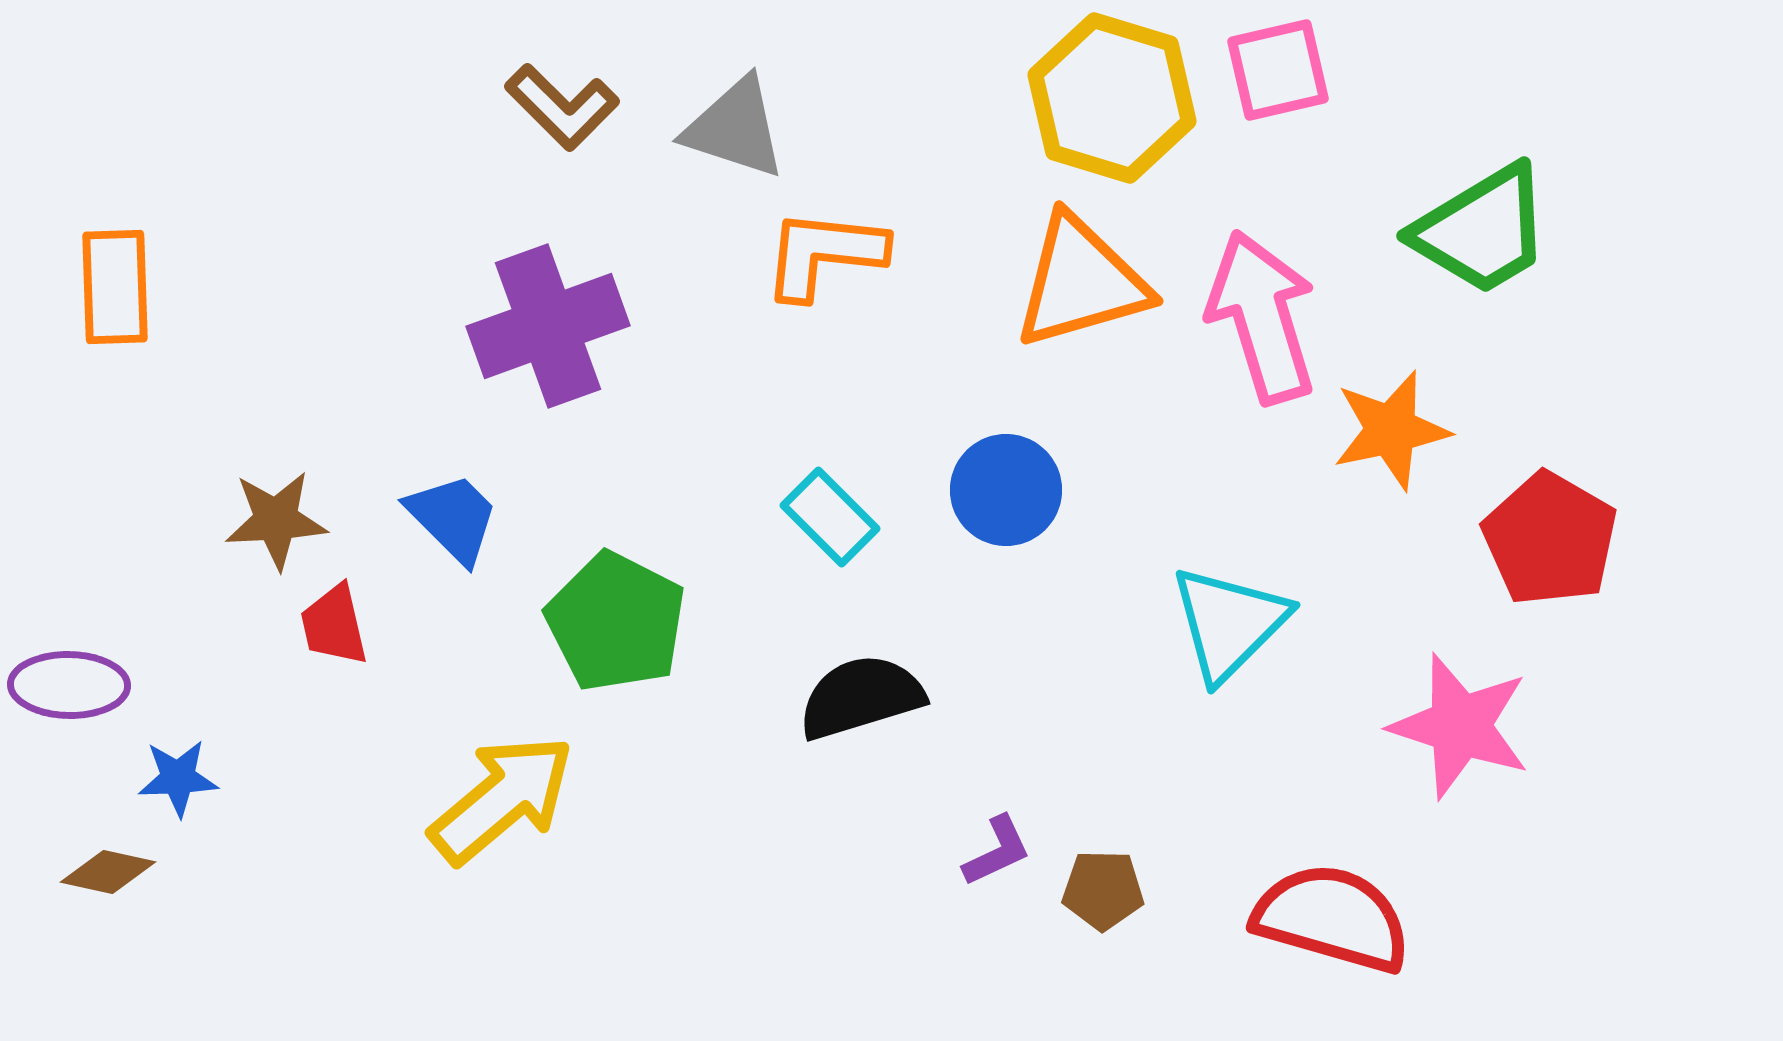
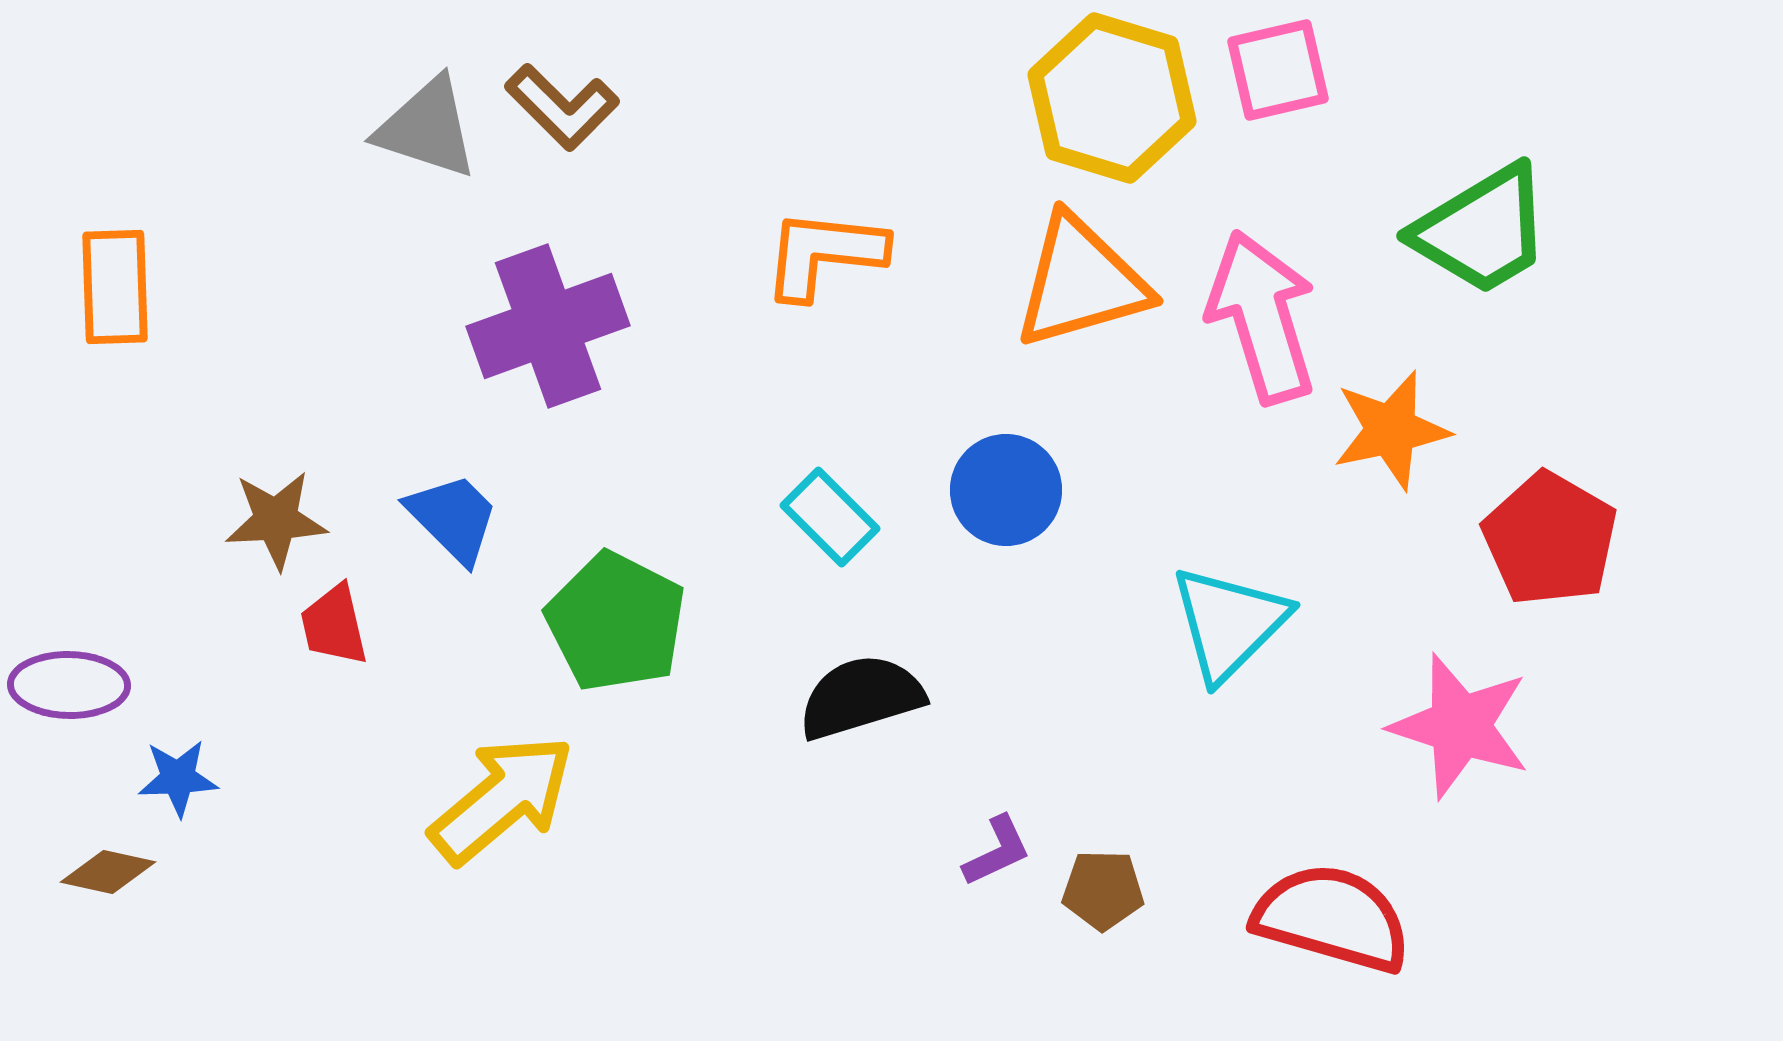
gray triangle: moved 308 px left
